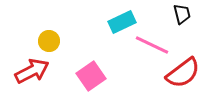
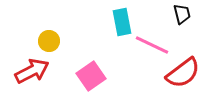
cyan rectangle: rotated 76 degrees counterclockwise
